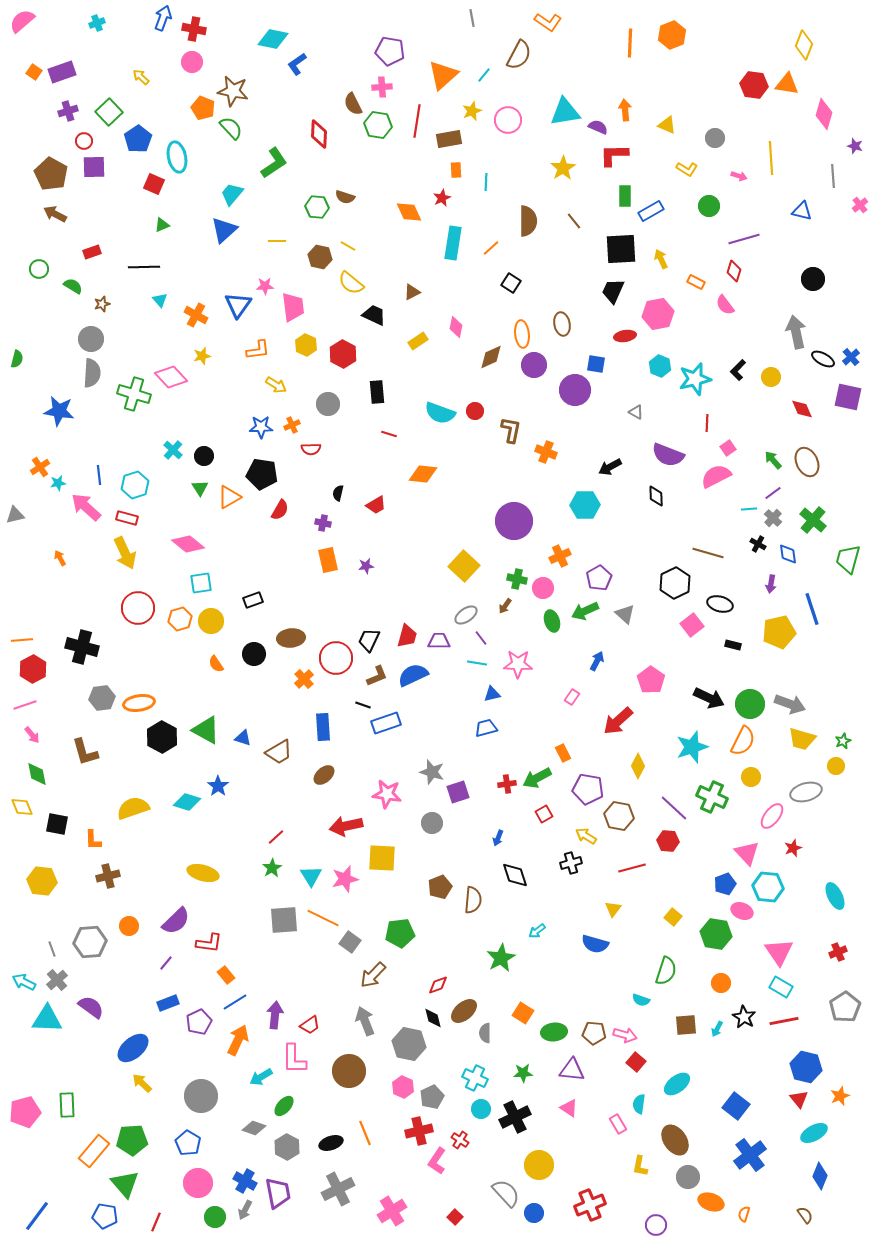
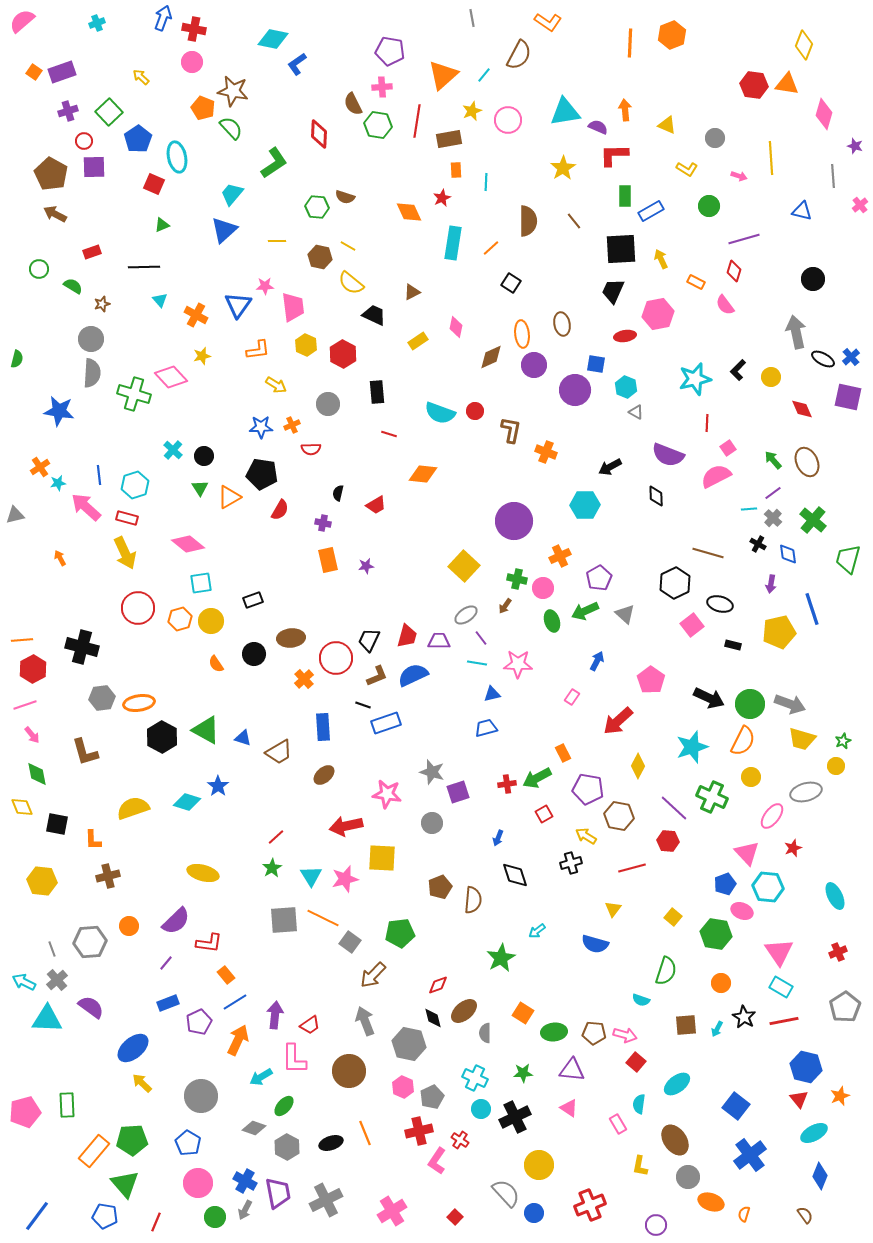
cyan hexagon at (660, 366): moved 34 px left, 21 px down
gray cross at (338, 1189): moved 12 px left, 11 px down
